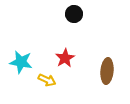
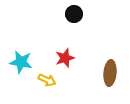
red star: rotated 12 degrees clockwise
brown ellipse: moved 3 px right, 2 px down
